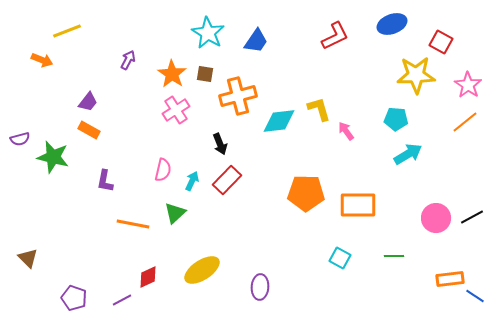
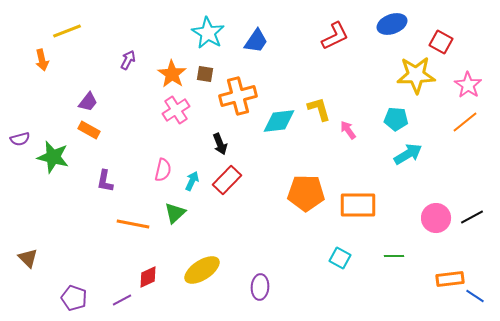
orange arrow at (42, 60): rotated 55 degrees clockwise
pink arrow at (346, 131): moved 2 px right, 1 px up
